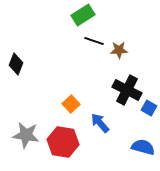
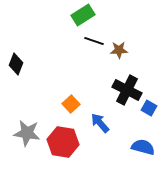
gray star: moved 1 px right, 2 px up
